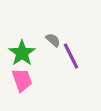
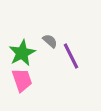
gray semicircle: moved 3 px left, 1 px down
green star: rotated 8 degrees clockwise
